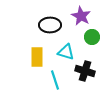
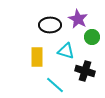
purple star: moved 3 px left, 3 px down
cyan triangle: moved 1 px up
cyan line: moved 5 px down; rotated 30 degrees counterclockwise
